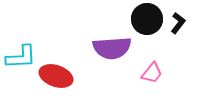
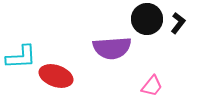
pink trapezoid: moved 13 px down
